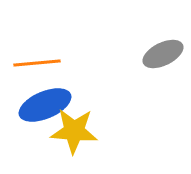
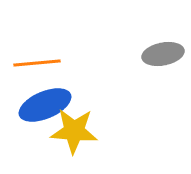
gray ellipse: rotated 15 degrees clockwise
